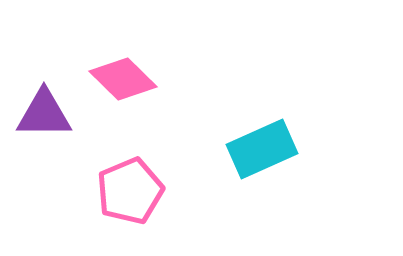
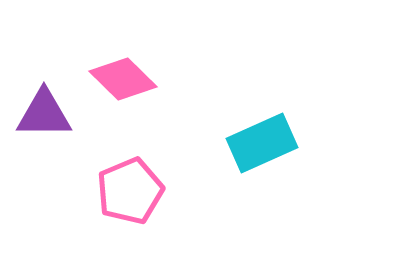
cyan rectangle: moved 6 px up
